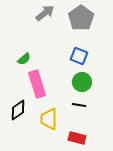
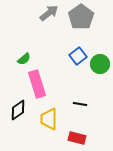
gray arrow: moved 4 px right
gray pentagon: moved 1 px up
blue square: moved 1 px left; rotated 30 degrees clockwise
green circle: moved 18 px right, 18 px up
black line: moved 1 px right, 1 px up
